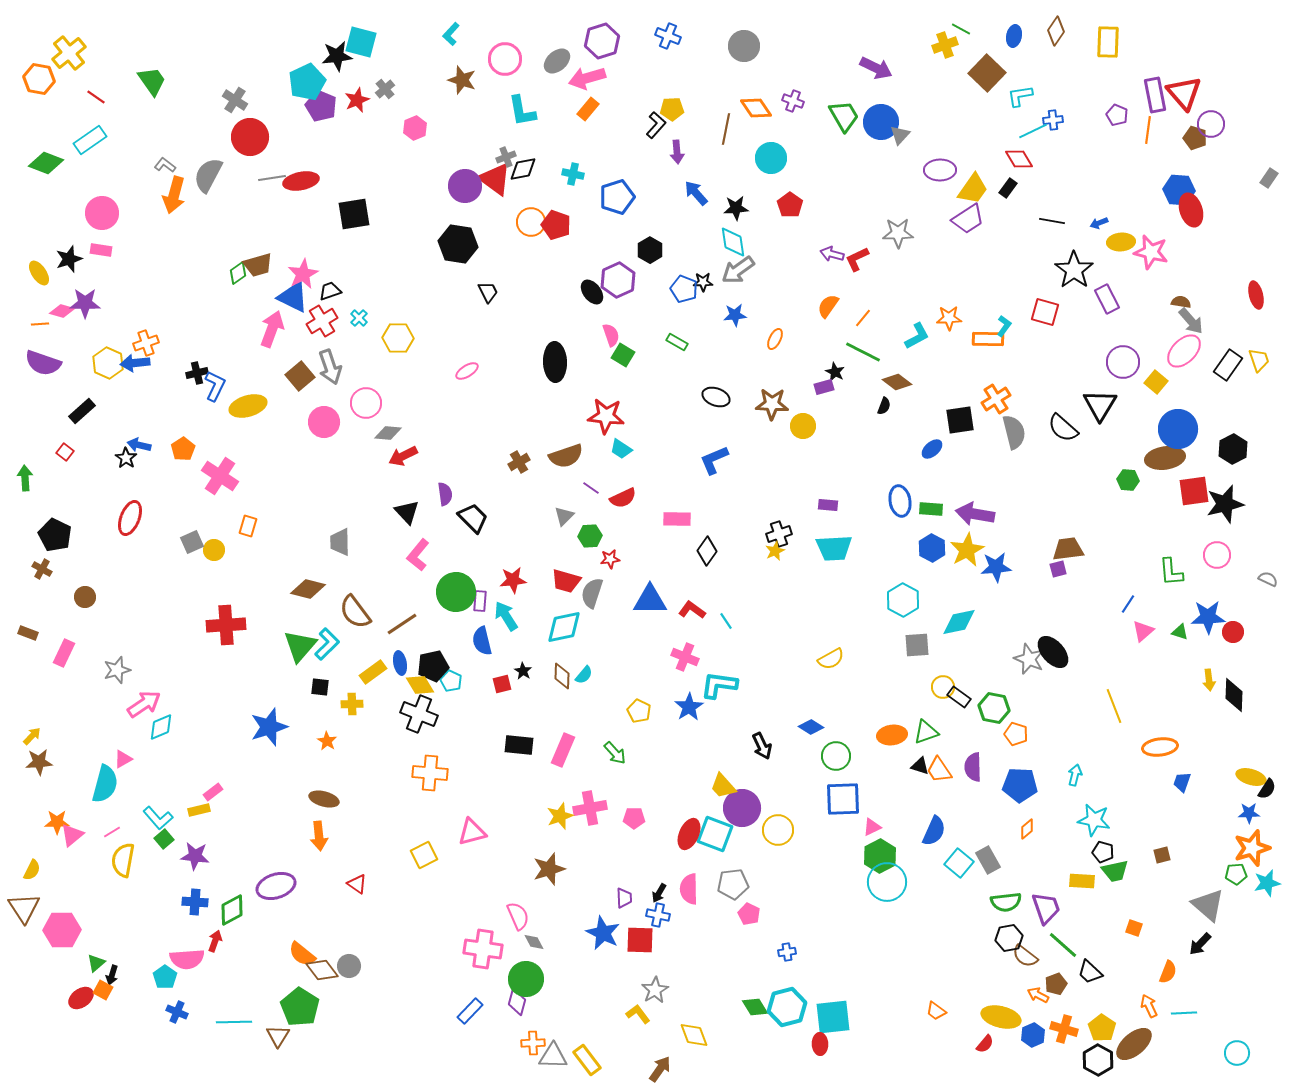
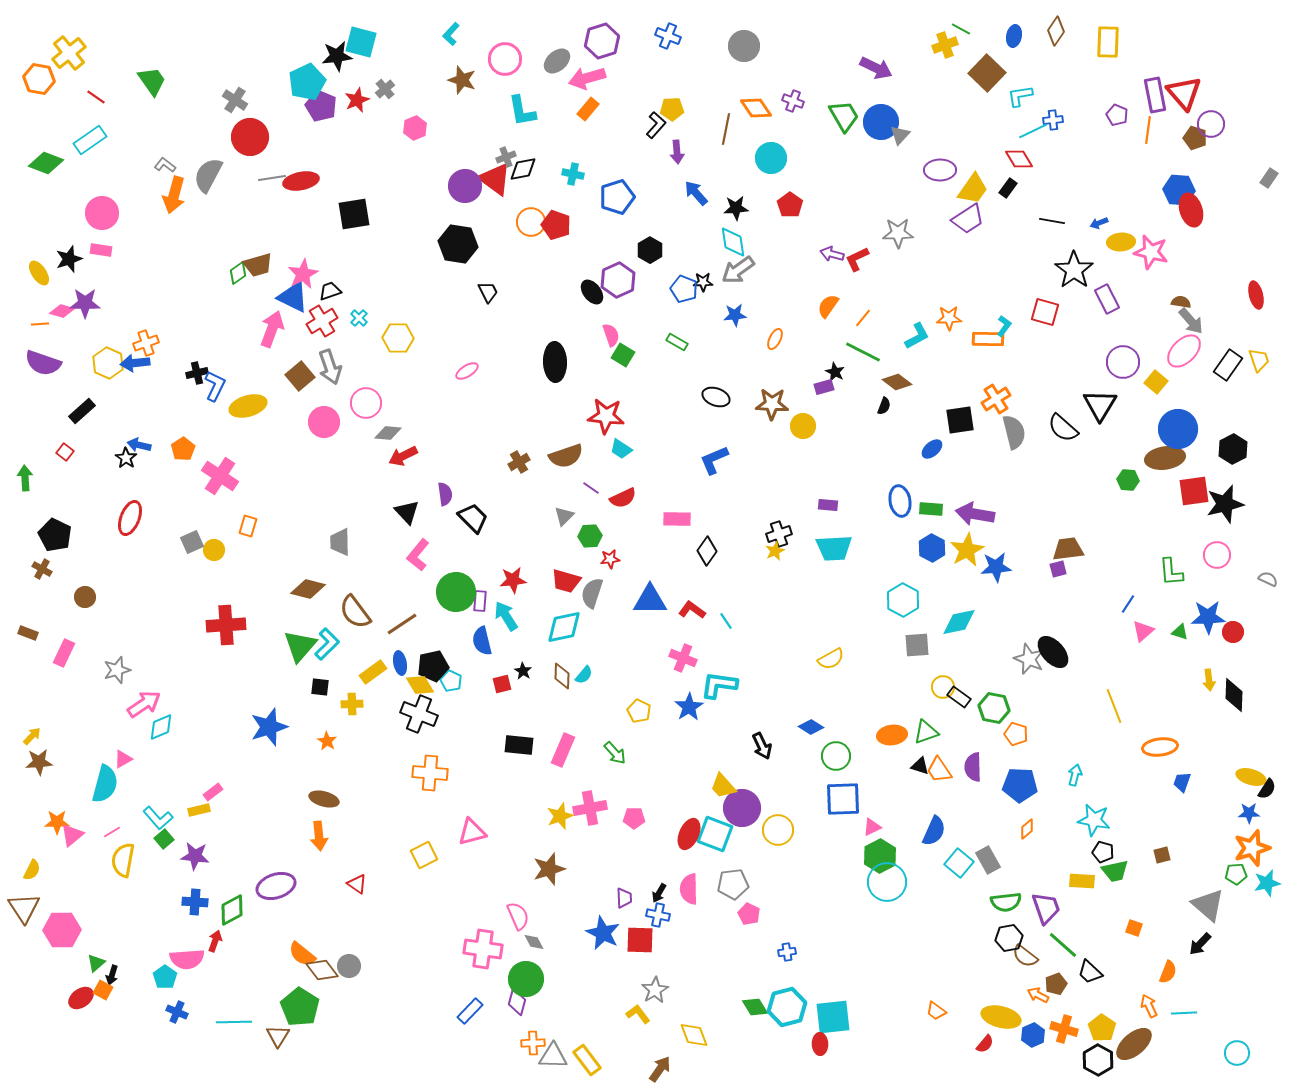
pink cross at (685, 657): moved 2 px left, 1 px down
